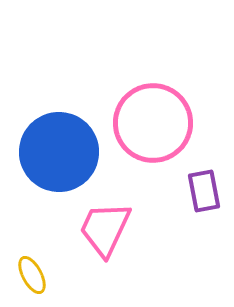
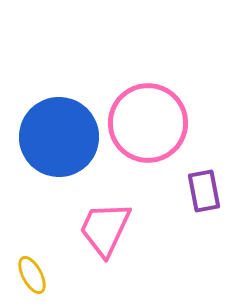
pink circle: moved 5 px left
blue circle: moved 15 px up
